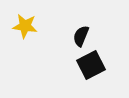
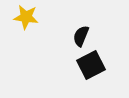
yellow star: moved 1 px right, 9 px up
